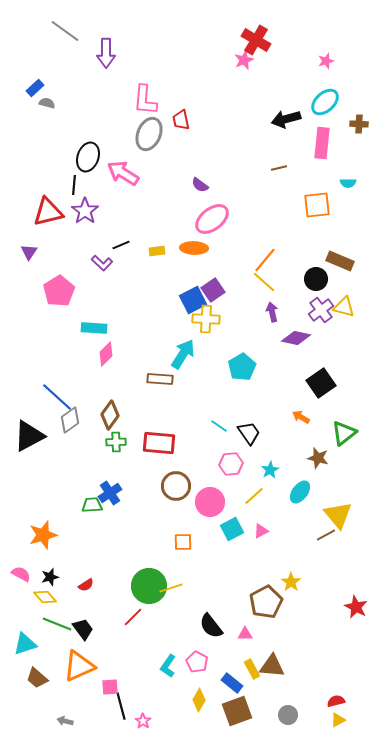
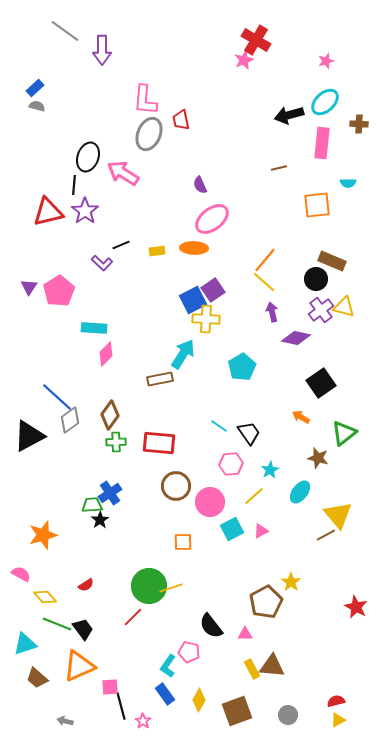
purple arrow at (106, 53): moved 4 px left, 3 px up
gray semicircle at (47, 103): moved 10 px left, 3 px down
black arrow at (286, 119): moved 3 px right, 4 px up
purple semicircle at (200, 185): rotated 30 degrees clockwise
purple triangle at (29, 252): moved 35 px down
brown rectangle at (340, 261): moved 8 px left
brown rectangle at (160, 379): rotated 15 degrees counterclockwise
black star at (50, 577): moved 50 px right, 57 px up; rotated 18 degrees counterclockwise
pink pentagon at (197, 662): moved 8 px left, 10 px up; rotated 15 degrees counterclockwise
blue rectangle at (232, 683): moved 67 px left, 11 px down; rotated 15 degrees clockwise
